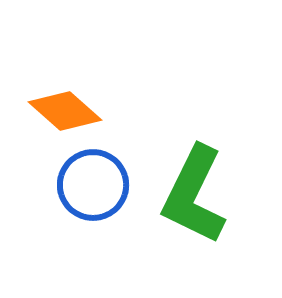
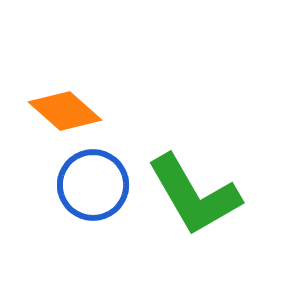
green L-shape: rotated 56 degrees counterclockwise
